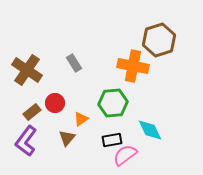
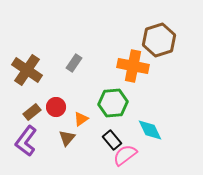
gray rectangle: rotated 66 degrees clockwise
red circle: moved 1 px right, 4 px down
black rectangle: rotated 60 degrees clockwise
